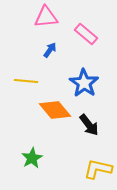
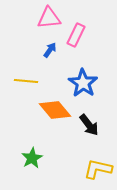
pink triangle: moved 3 px right, 1 px down
pink rectangle: moved 10 px left, 1 px down; rotated 75 degrees clockwise
blue star: moved 1 px left
